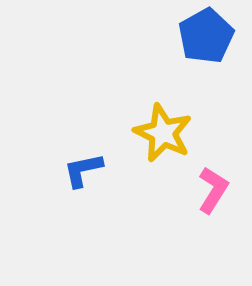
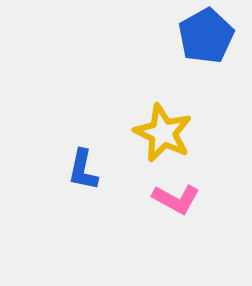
blue L-shape: rotated 66 degrees counterclockwise
pink L-shape: moved 37 px left, 9 px down; rotated 87 degrees clockwise
